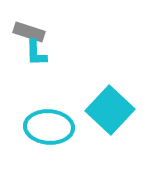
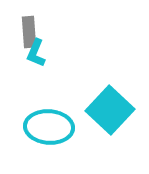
gray rectangle: rotated 68 degrees clockwise
cyan L-shape: rotated 24 degrees clockwise
